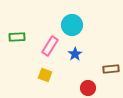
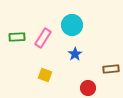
pink rectangle: moved 7 px left, 8 px up
